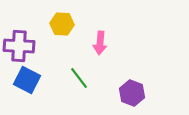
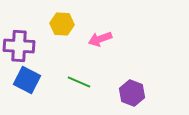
pink arrow: moved 4 px up; rotated 65 degrees clockwise
green line: moved 4 px down; rotated 30 degrees counterclockwise
